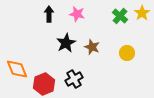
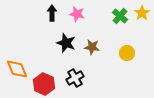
black arrow: moved 3 px right, 1 px up
black star: rotated 24 degrees counterclockwise
brown star: rotated 14 degrees counterclockwise
black cross: moved 1 px right, 1 px up
red hexagon: rotated 15 degrees counterclockwise
